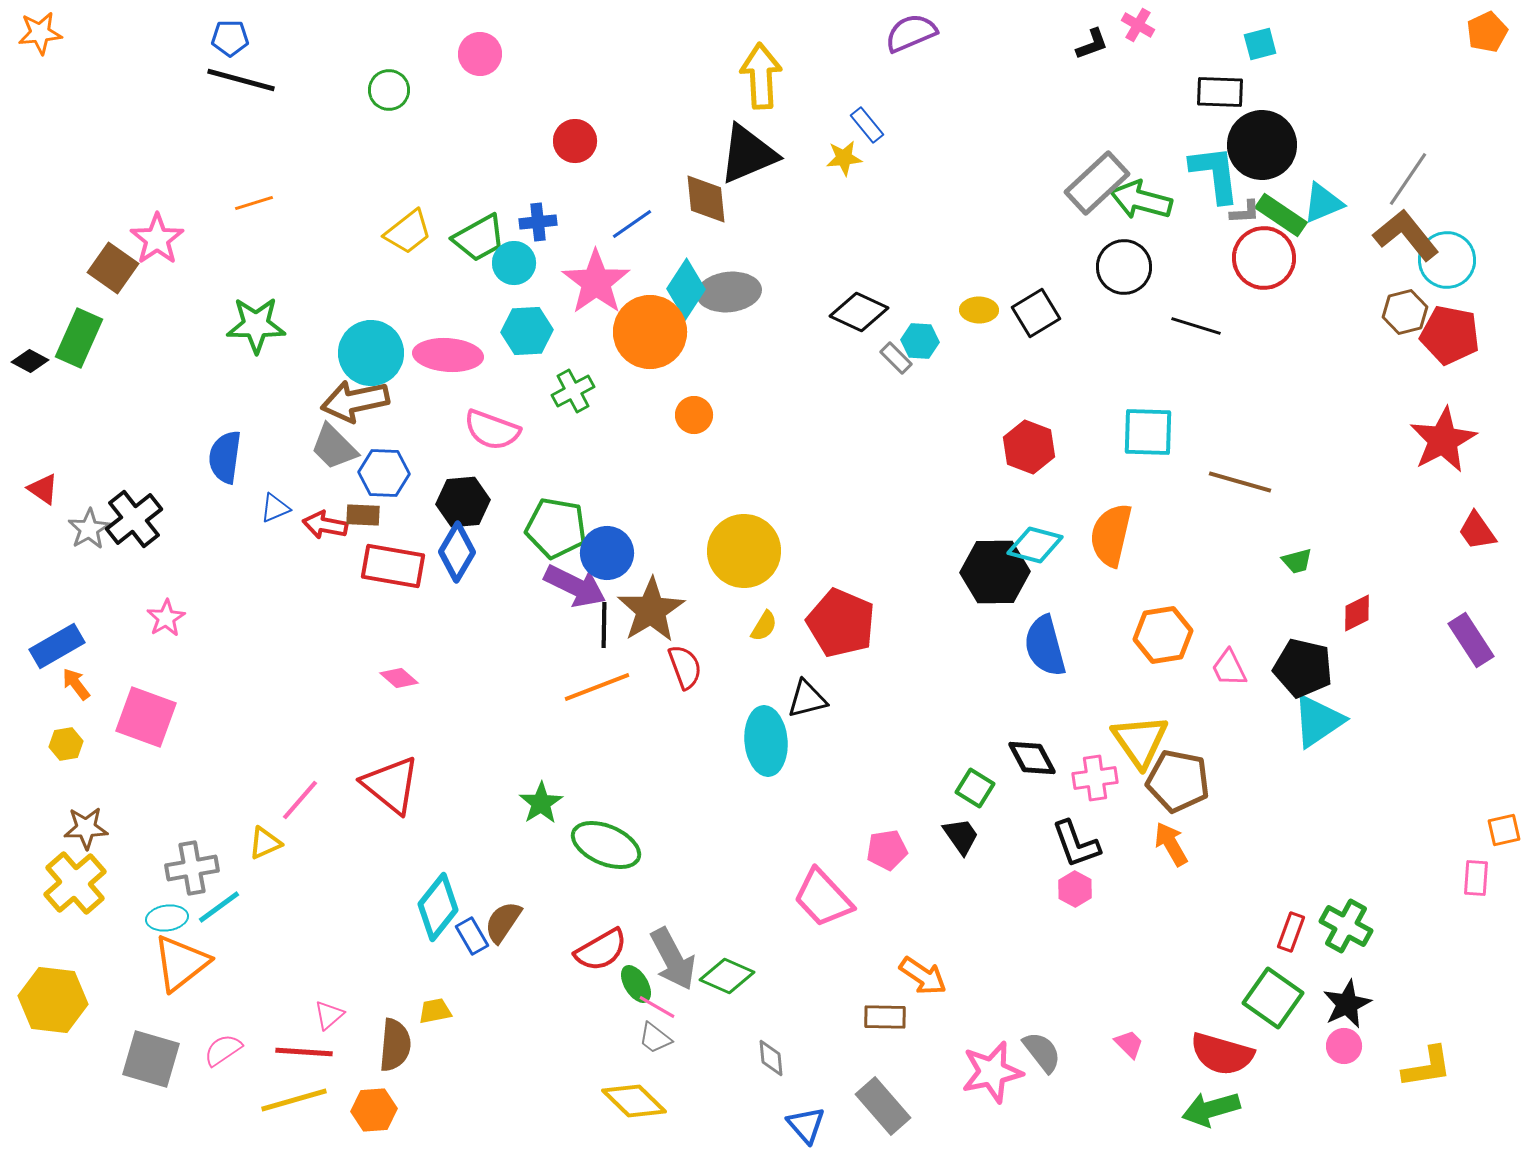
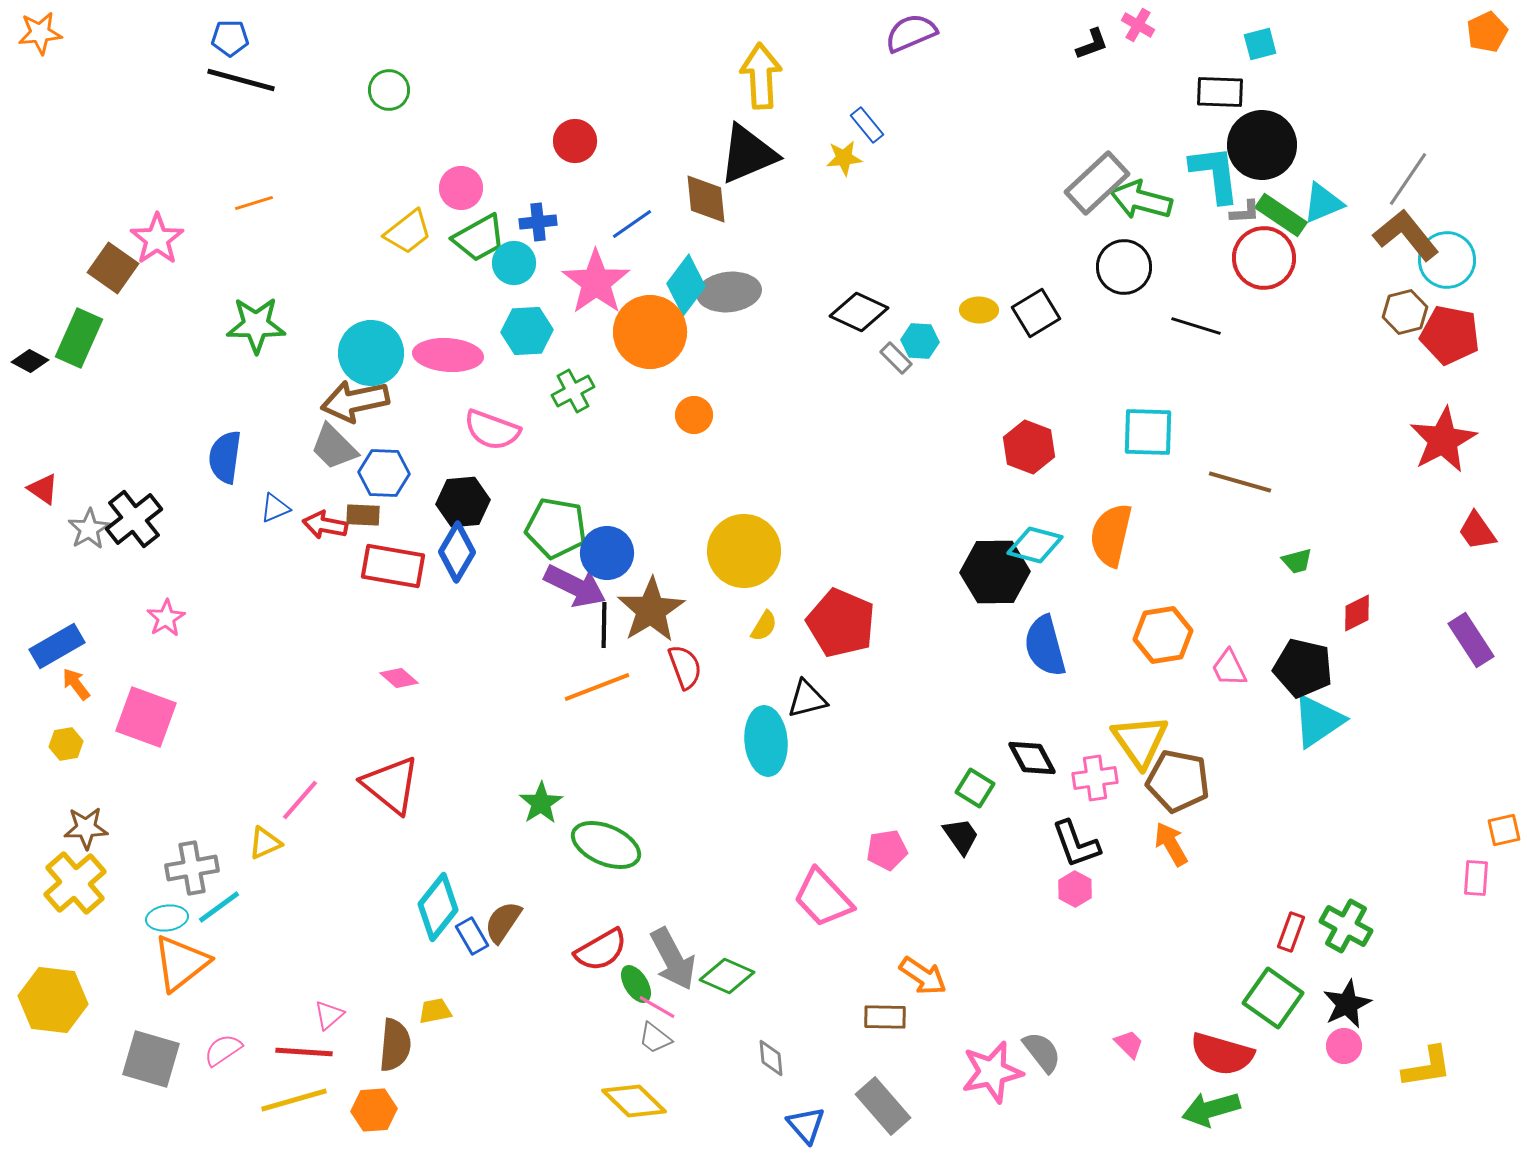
pink circle at (480, 54): moved 19 px left, 134 px down
cyan diamond at (686, 289): moved 4 px up; rotated 4 degrees clockwise
